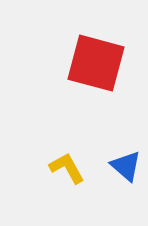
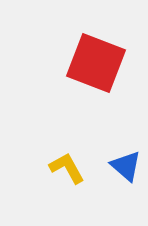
red square: rotated 6 degrees clockwise
